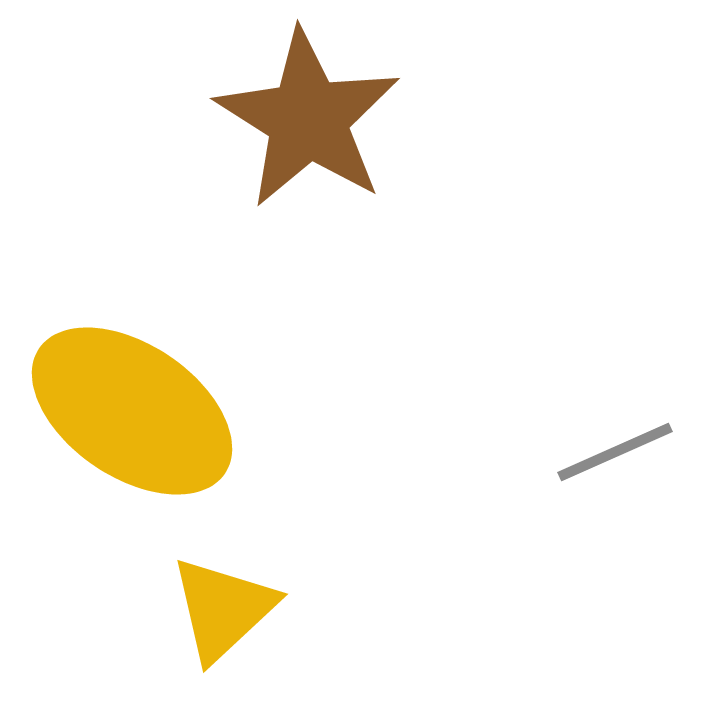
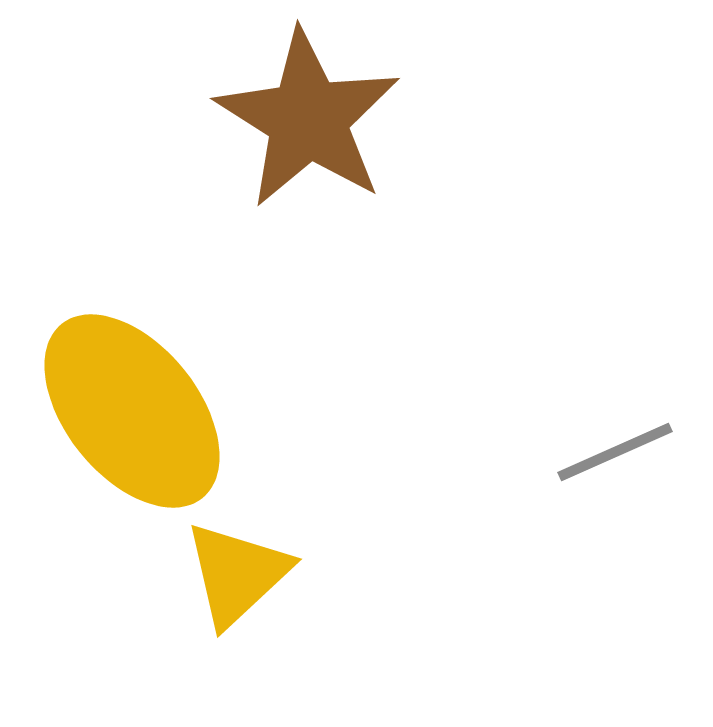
yellow ellipse: rotated 17 degrees clockwise
yellow triangle: moved 14 px right, 35 px up
